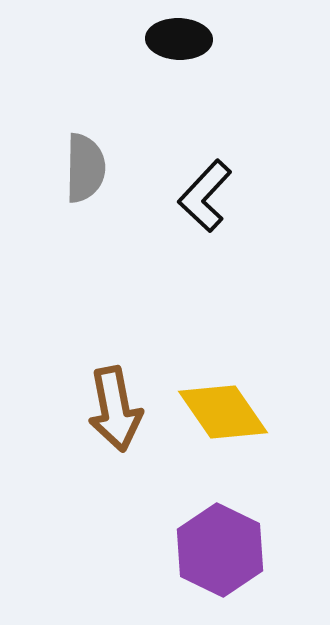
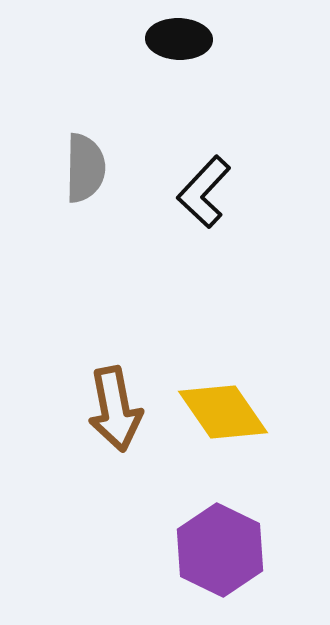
black L-shape: moved 1 px left, 4 px up
